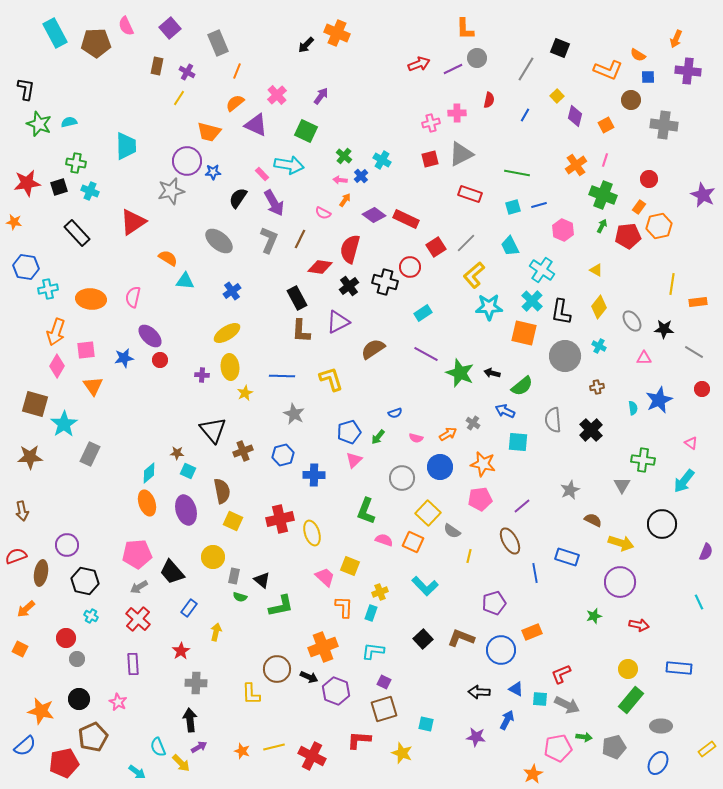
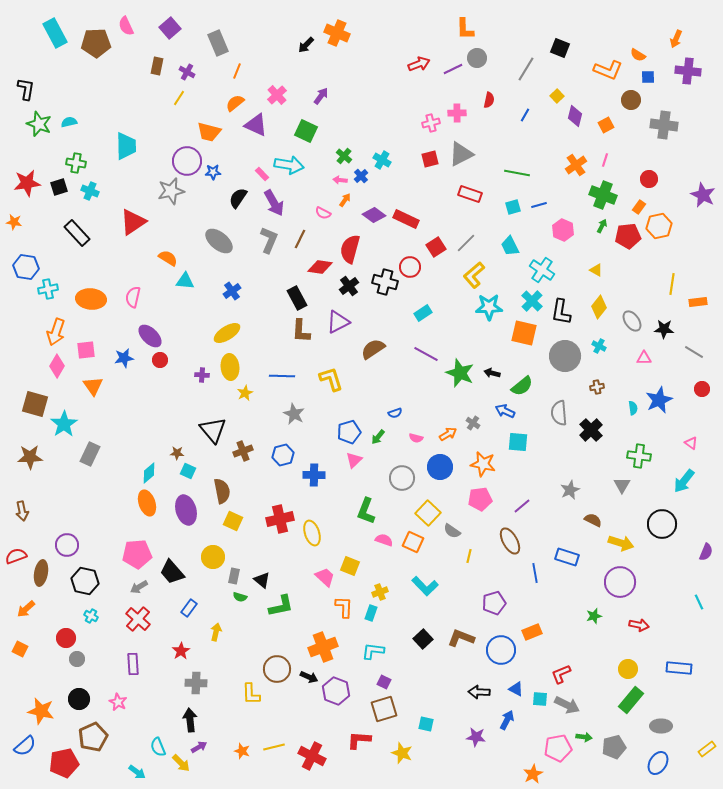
gray semicircle at (553, 420): moved 6 px right, 7 px up
green cross at (643, 460): moved 4 px left, 4 px up
